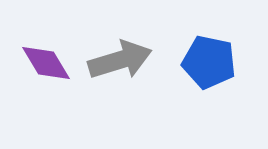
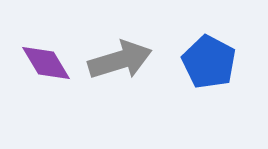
blue pentagon: rotated 16 degrees clockwise
